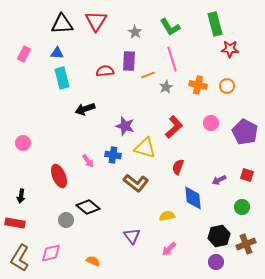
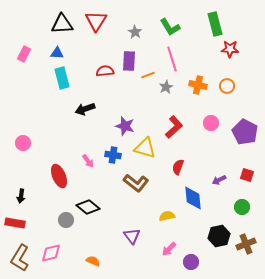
purple circle at (216, 262): moved 25 px left
